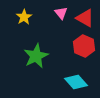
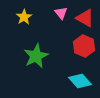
cyan diamond: moved 4 px right, 1 px up
